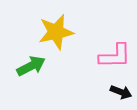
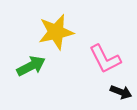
pink L-shape: moved 10 px left, 3 px down; rotated 64 degrees clockwise
